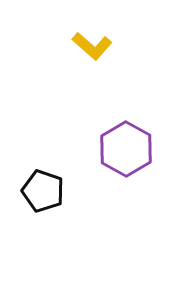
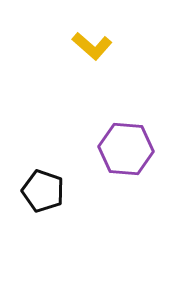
purple hexagon: rotated 24 degrees counterclockwise
